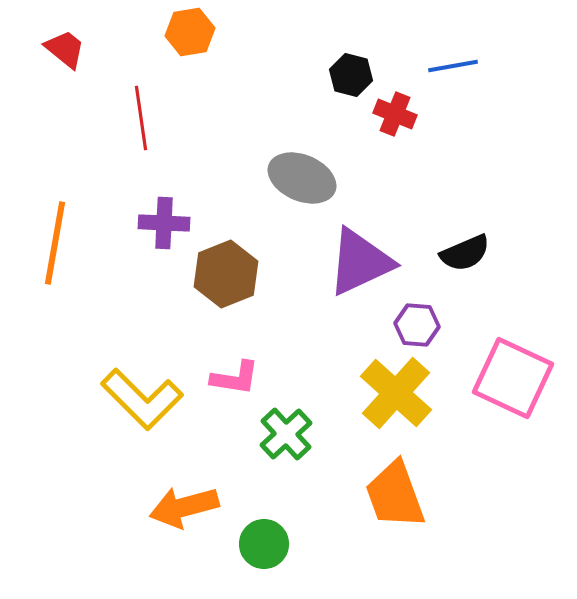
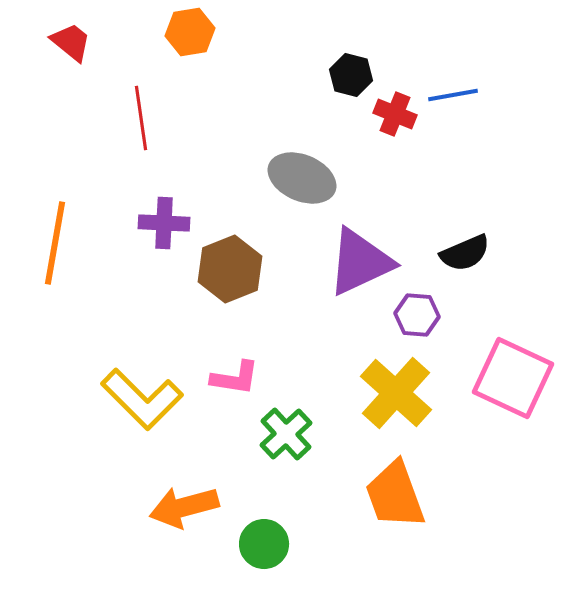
red trapezoid: moved 6 px right, 7 px up
blue line: moved 29 px down
brown hexagon: moved 4 px right, 5 px up
purple hexagon: moved 10 px up
